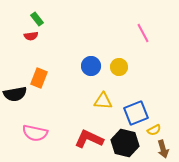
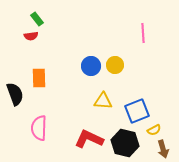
pink line: rotated 24 degrees clockwise
yellow circle: moved 4 px left, 2 px up
orange rectangle: rotated 24 degrees counterclockwise
black semicircle: rotated 100 degrees counterclockwise
blue square: moved 1 px right, 2 px up
pink semicircle: moved 4 px right, 5 px up; rotated 80 degrees clockwise
